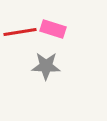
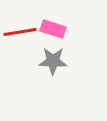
gray star: moved 7 px right, 5 px up
